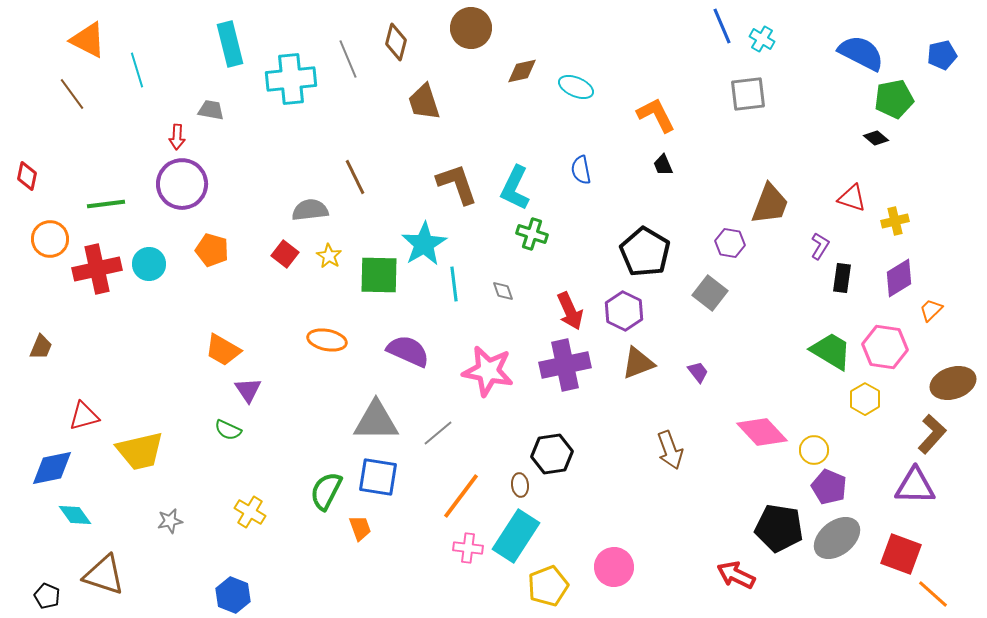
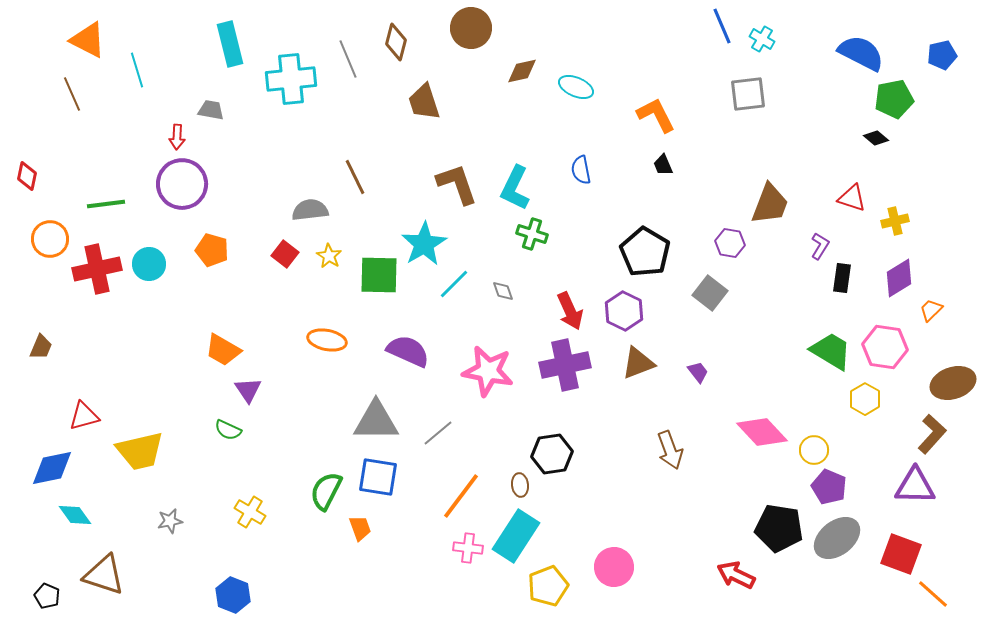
brown line at (72, 94): rotated 12 degrees clockwise
cyan line at (454, 284): rotated 52 degrees clockwise
